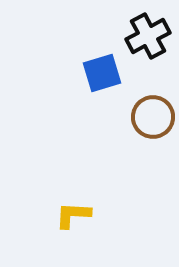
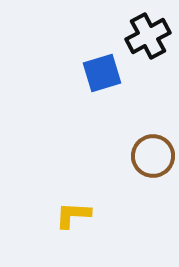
brown circle: moved 39 px down
